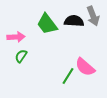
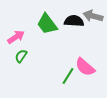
gray arrow: rotated 126 degrees clockwise
pink arrow: rotated 30 degrees counterclockwise
